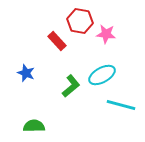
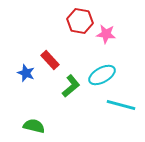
red rectangle: moved 7 px left, 19 px down
green semicircle: rotated 15 degrees clockwise
